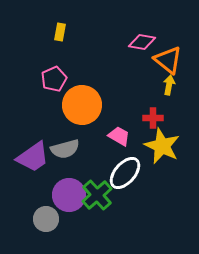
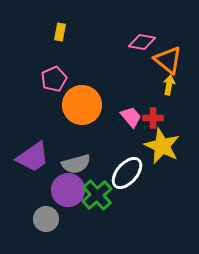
pink trapezoid: moved 12 px right, 19 px up; rotated 20 degrees clockwise
gray semicircle: moved 11 px right, 15 px down
white ellipse: moved 2 px right
purple circle: moved 1 px left, 5 px up
